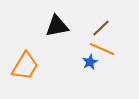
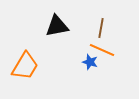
brown line: rotated 36 degrees counterclockwise
orange line: moved 1 px down
blue star: rotated 28 degrees counterclockwise
